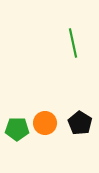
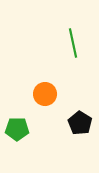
orange circle: moved 29 px up
